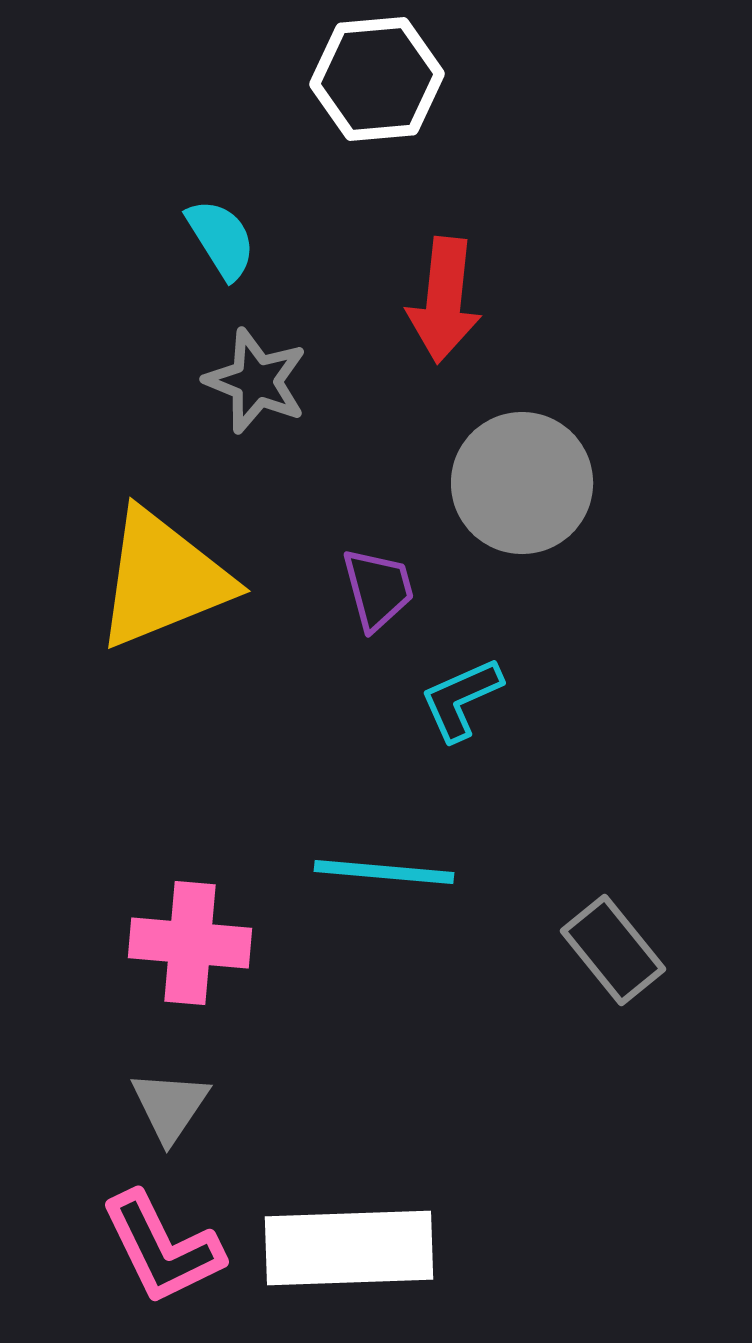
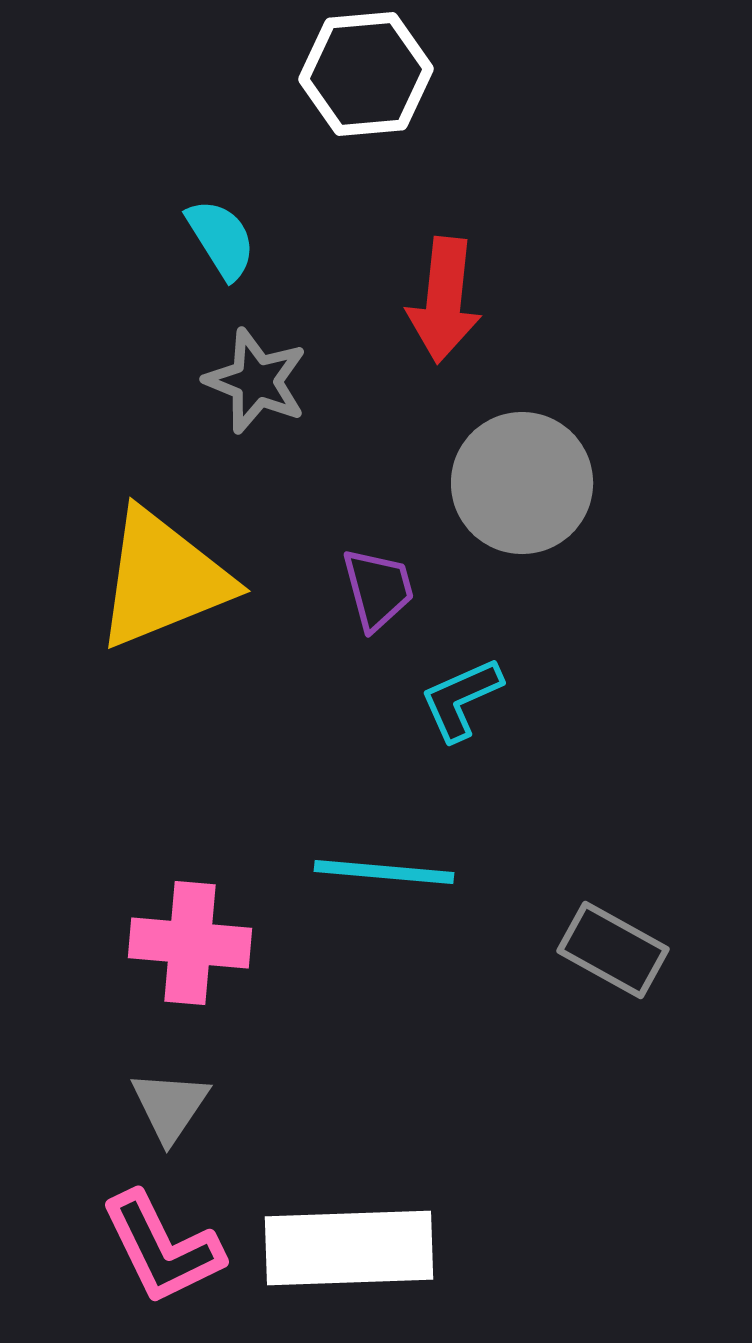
white hexagon: moved 11 px left, 5 px up
gray rectangle: rotated 22 degrees counterclockwise
